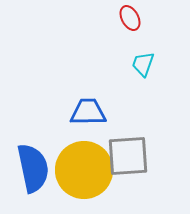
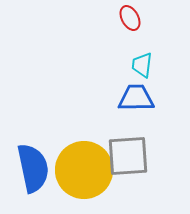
cyan trapezoid: moved 1 px left, 1 px down; rotated 12 degrees counterclockwise
blue trapezoid: moved 48 px right, 14 px up
